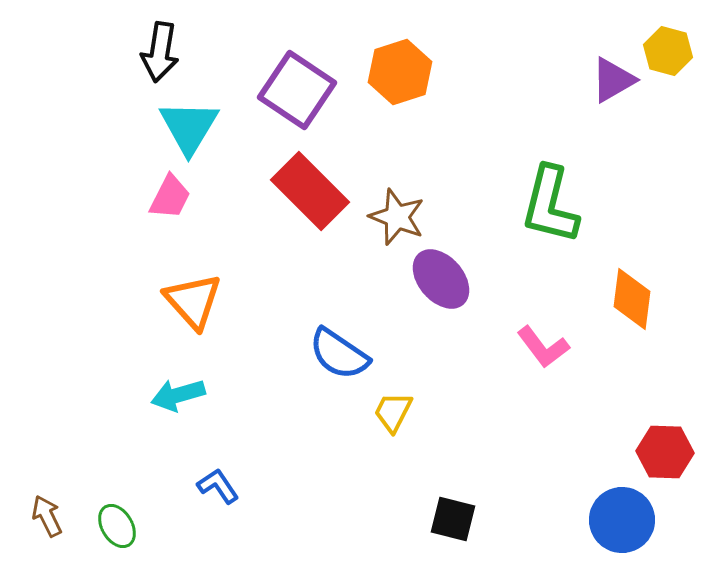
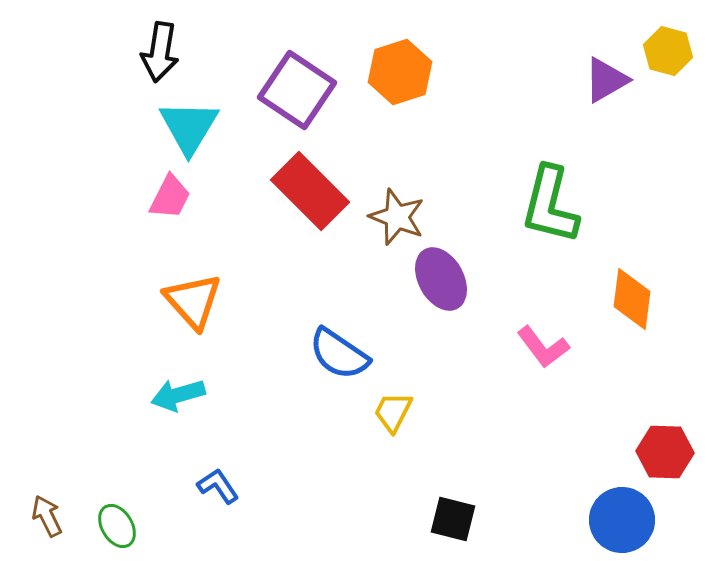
purple triangle: moved 7 px left
purple ellipse: rotated 12 degrees clockwise
